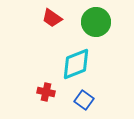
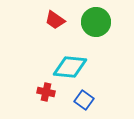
red trapezoid: moved 3 px right, 2 px down
cyan diamond: moved 6 px left, 3 px down; rotated 28 degrees clockwise
